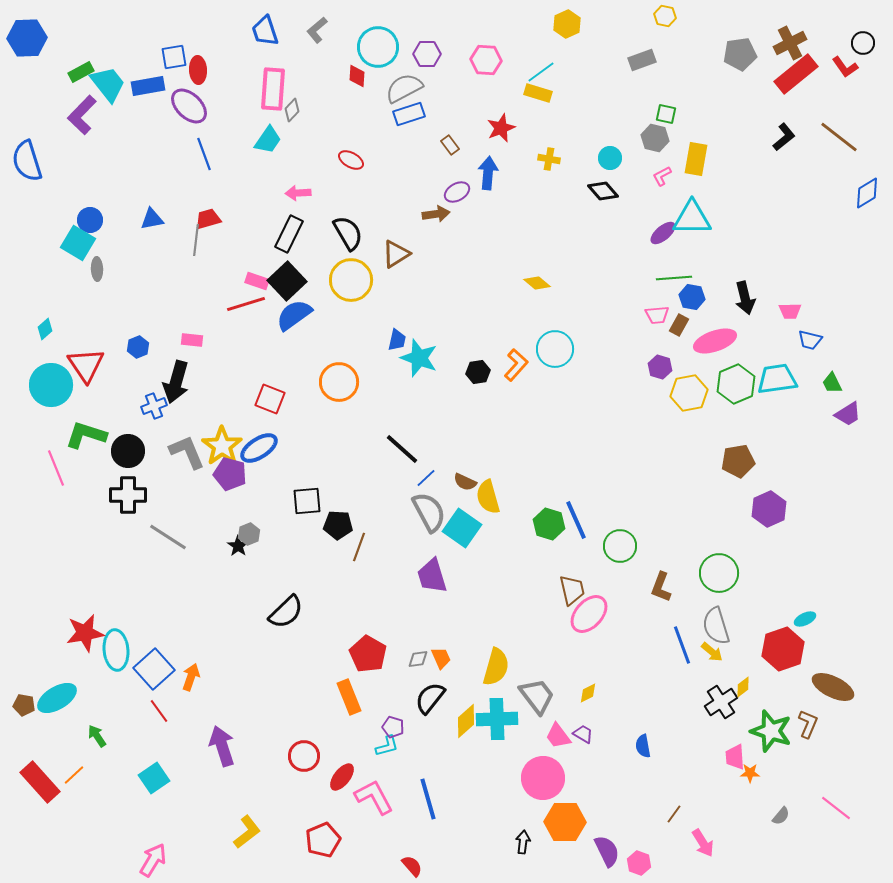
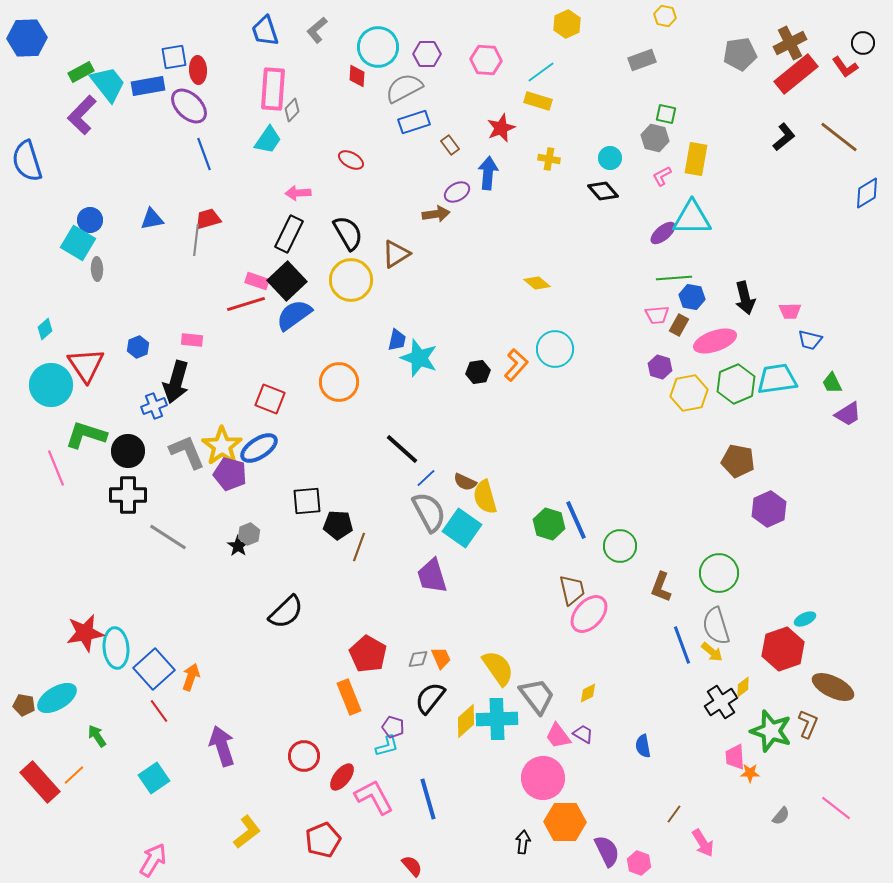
yellow rectangle at (538, 93): moved 8 px down
blue rectangle at (409, 114): moved 5 px right, 8 px down
brown pentagon at (738, 461): rotated 20 degrees clockwise
yellow semicircle at (488, 497): moved 3 px left
cyan ellipse at (116, 650): moved 2 px up
yellow semicircle at (496, 667): moved 2 px right, 1 px down; rotated 51 degrees counterclockwise
